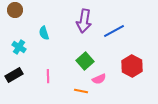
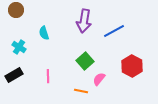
brown circle: moved 1 px right
pink semicircle: rotated 152 degrees clockwise
